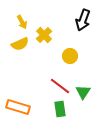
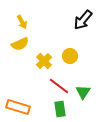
black arrow: rotated 20 degrees clockwise
yellow cross: moved 26 px down
red line: moved 1 px left
